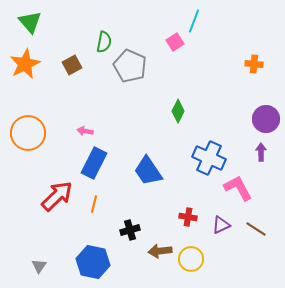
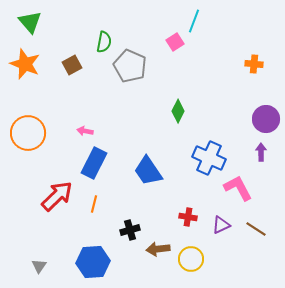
orange star: rotated 24 degrees counterclockwise
brown arrow: moved 2 px left, 2 px up
blue hexagon: rotated 16 degrees counterclockwise
